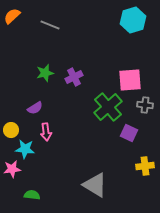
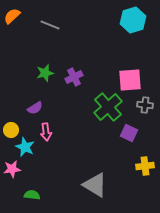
cyan star: moved 2 px up; rotated 18 degrees clockwise
